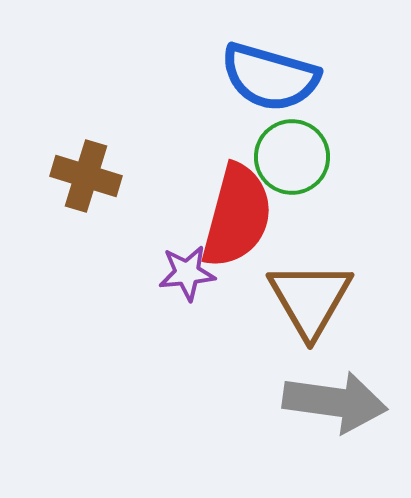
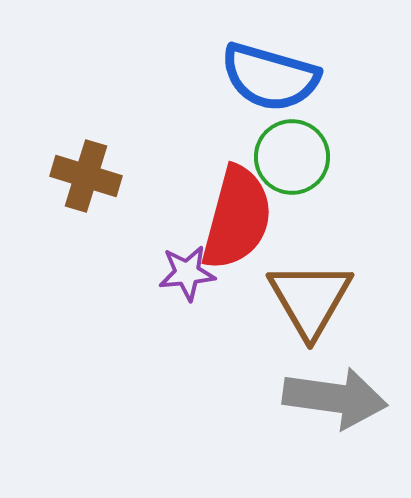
red semicircle: moved 2 px down
gray arrow: moved 4 px up
